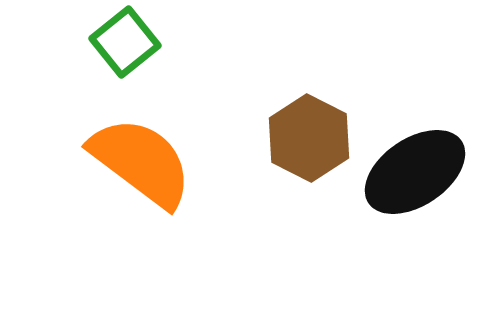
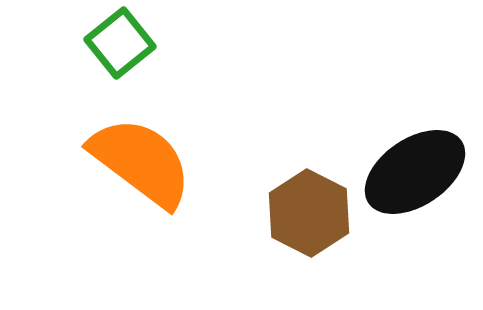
green square: moved 5 px left, 1 px down
brown hexagon: moved 75 px down
